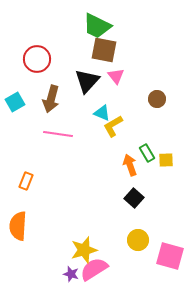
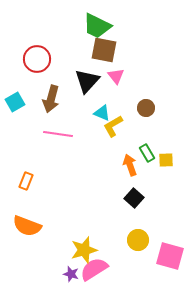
brown circle: moved 11 px left, 9 px down
orange semicircle: moved 9 px right; rotated 72 degrees counterclockwise
